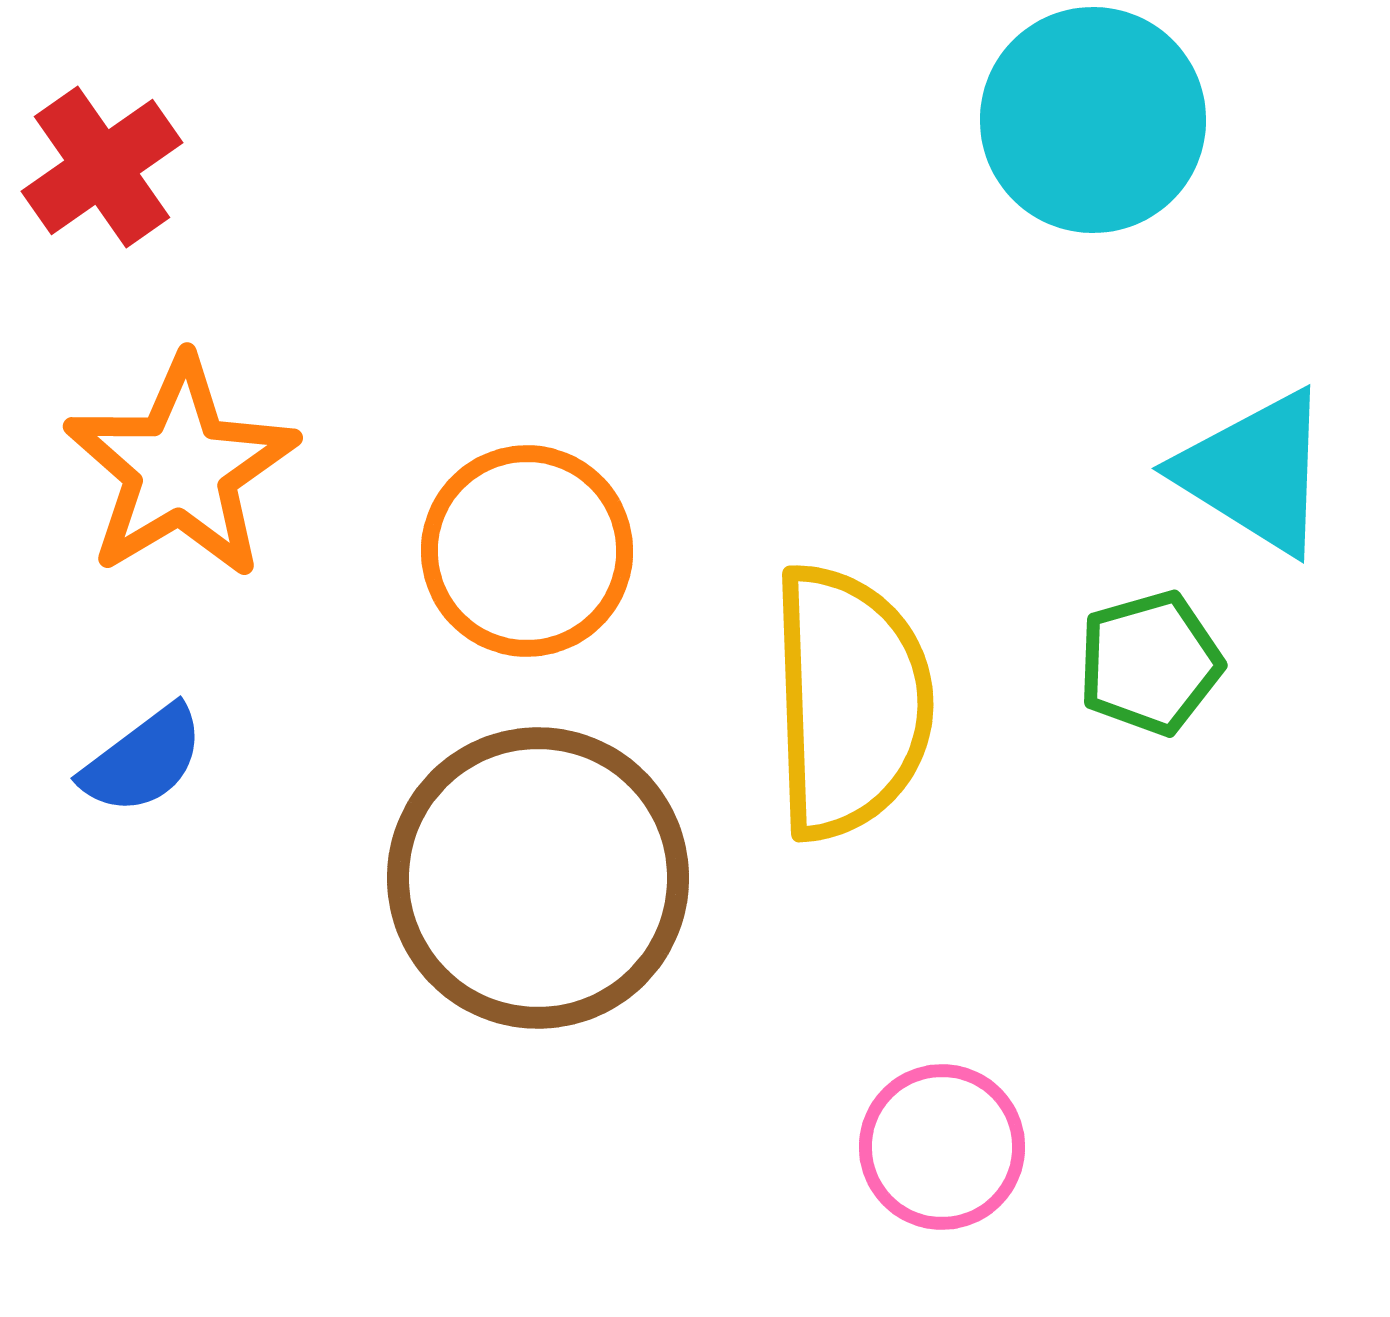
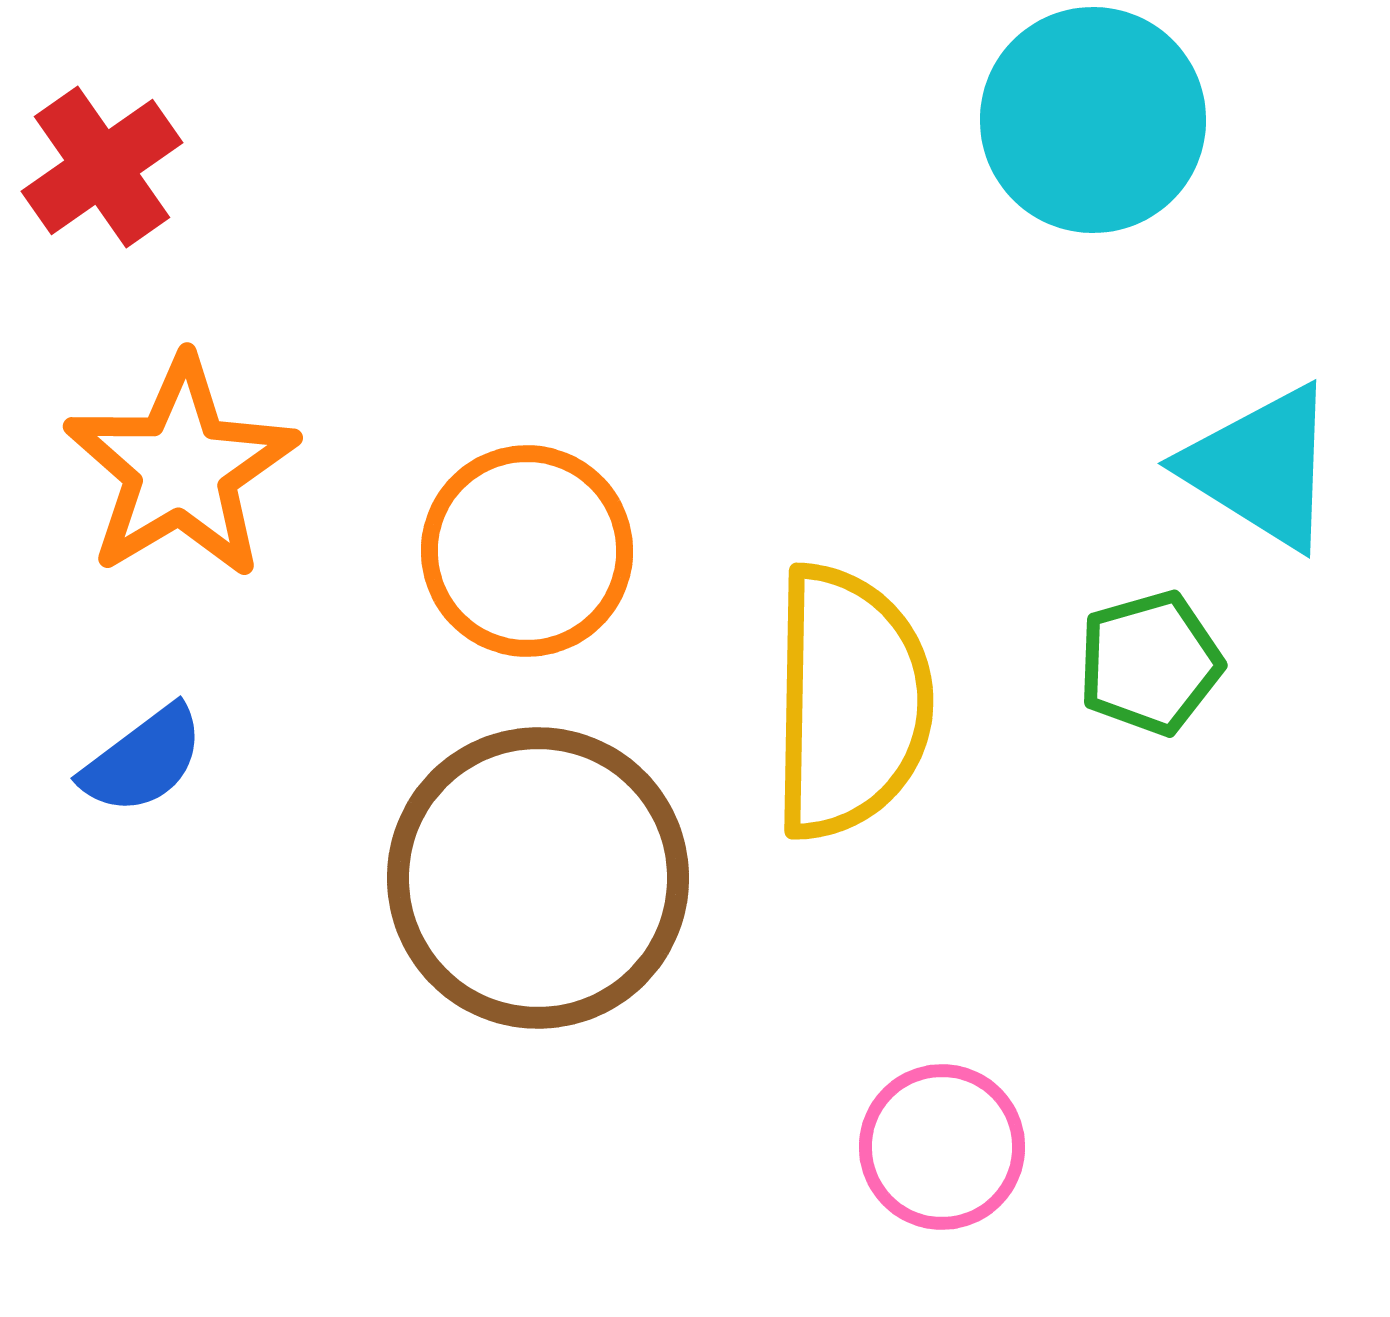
cyan triangle: moved 6 px right, 5 px up
yellow semicircle: rotated 3 degrees clockwise
